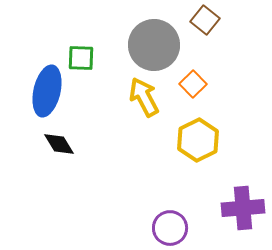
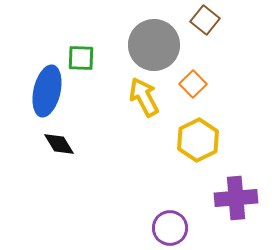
purple cross: moved 7 px left, 10 px up
